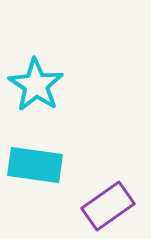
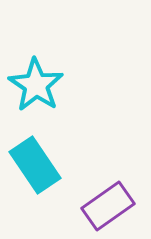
cyan rectangle: rotated 48 degrees clockwise
